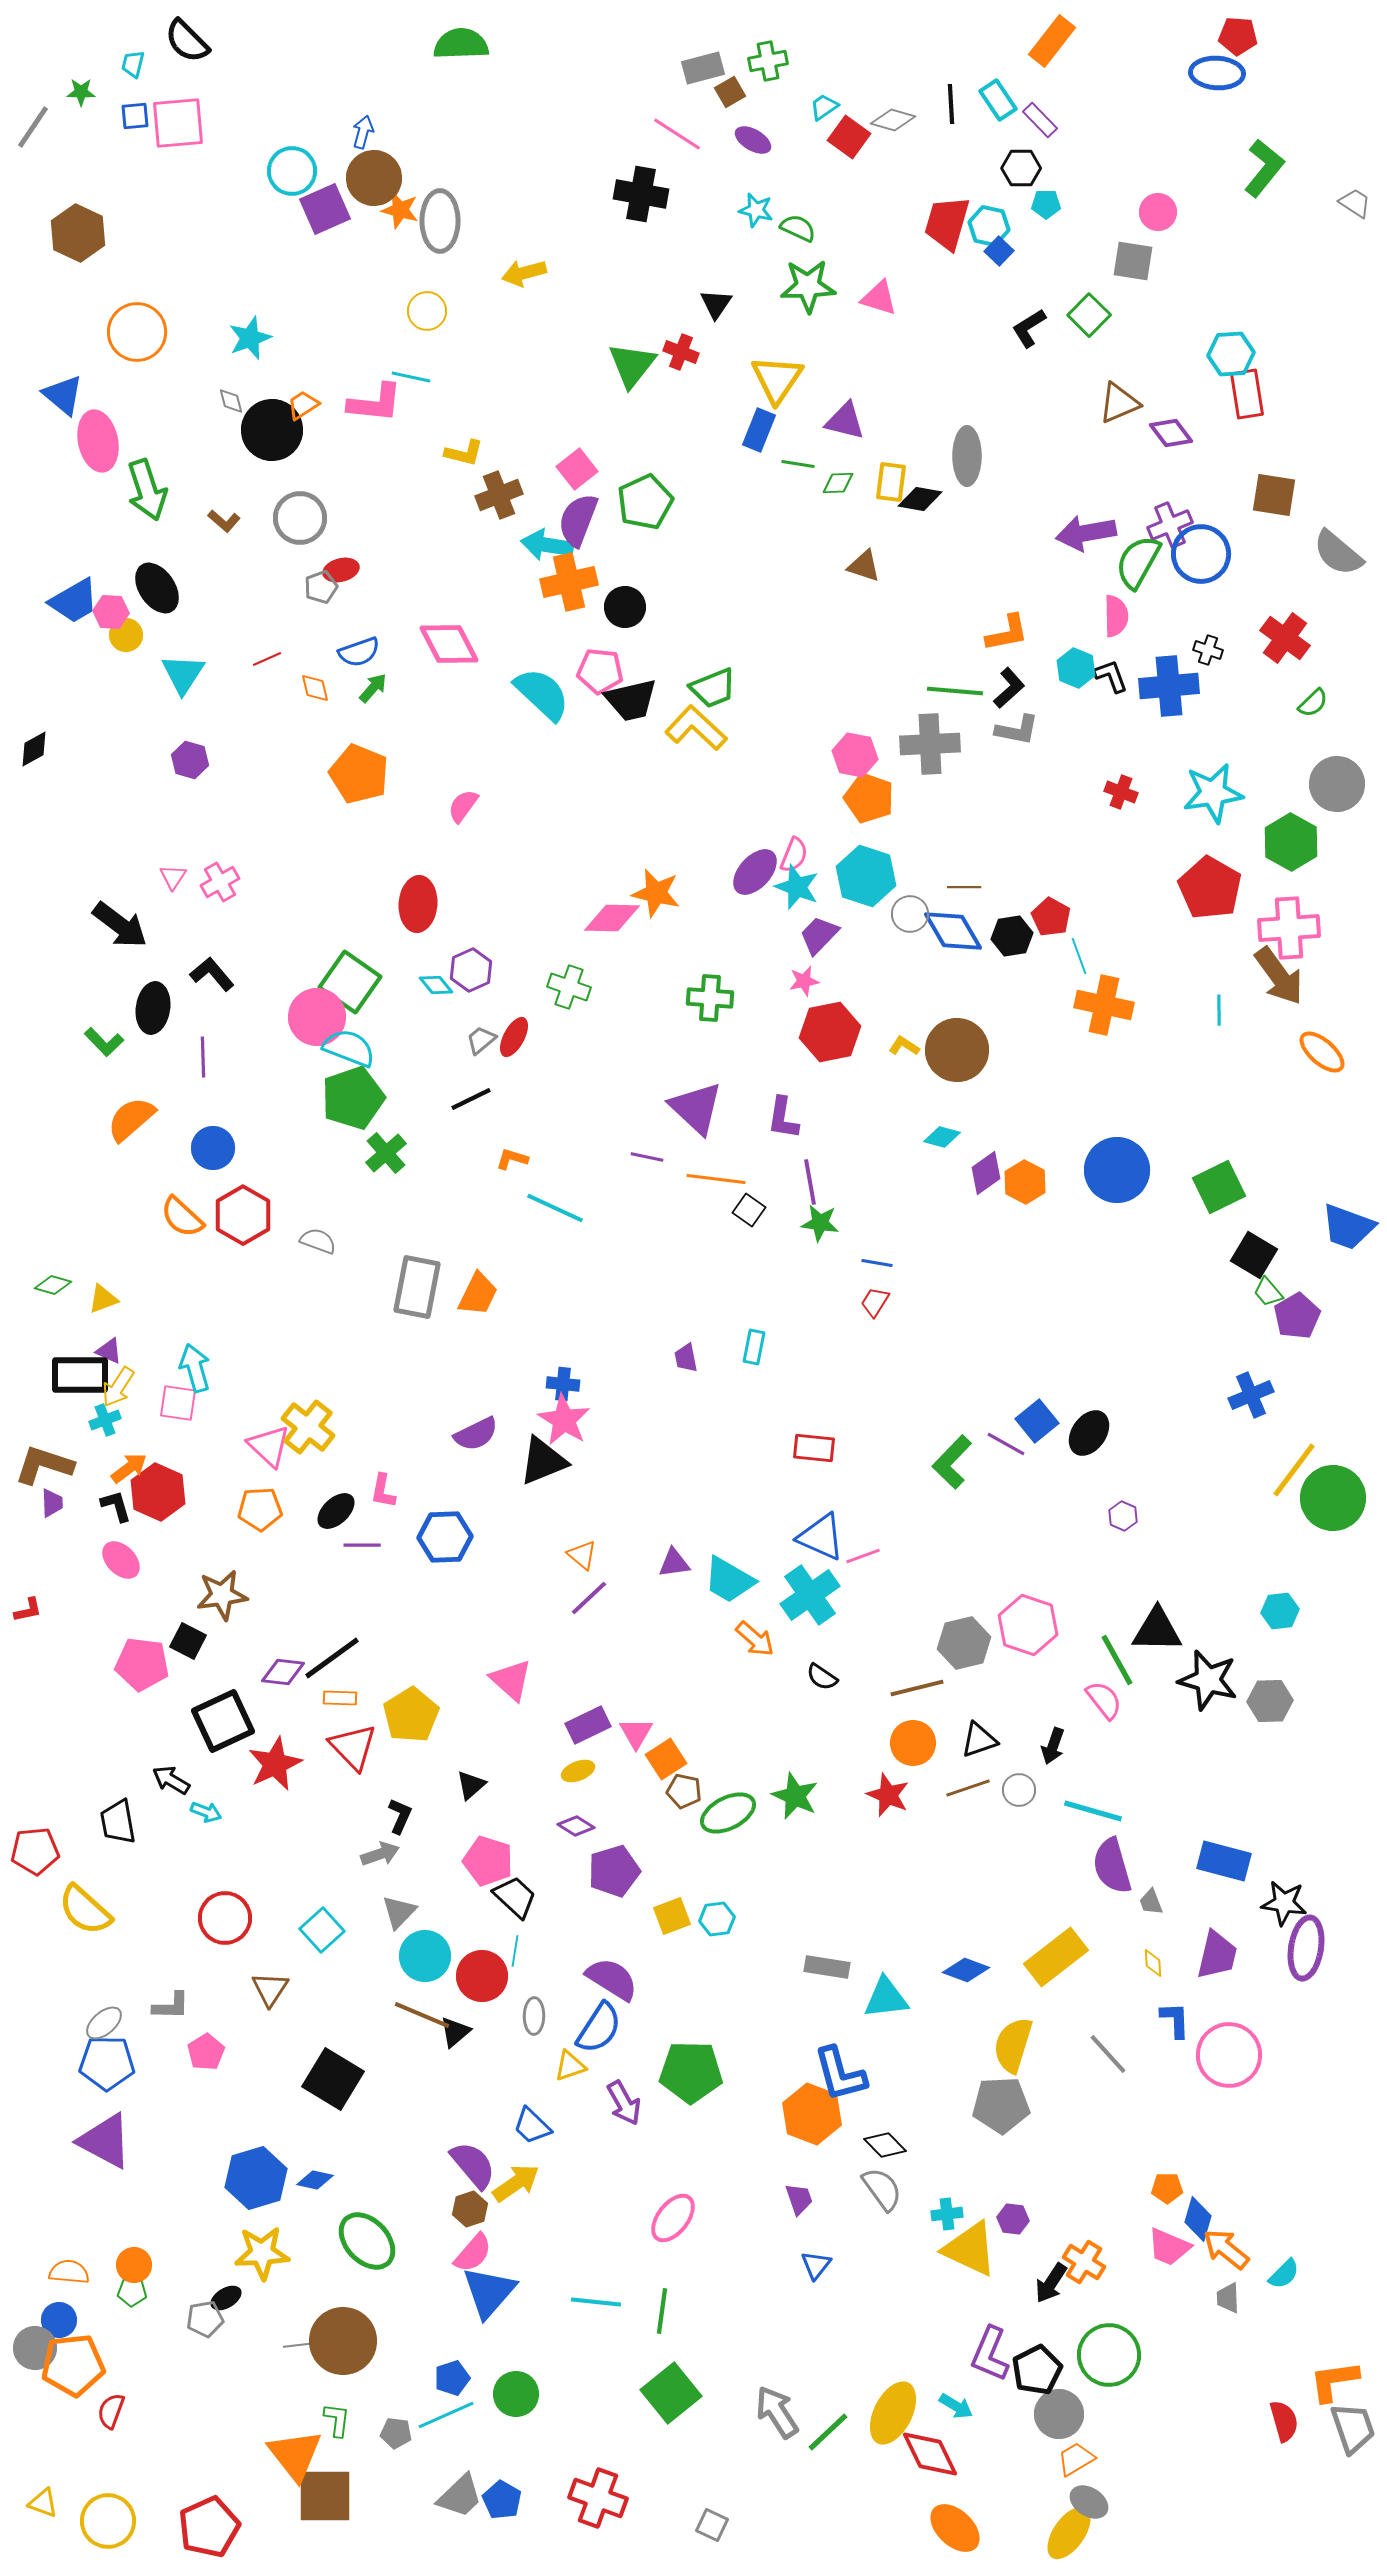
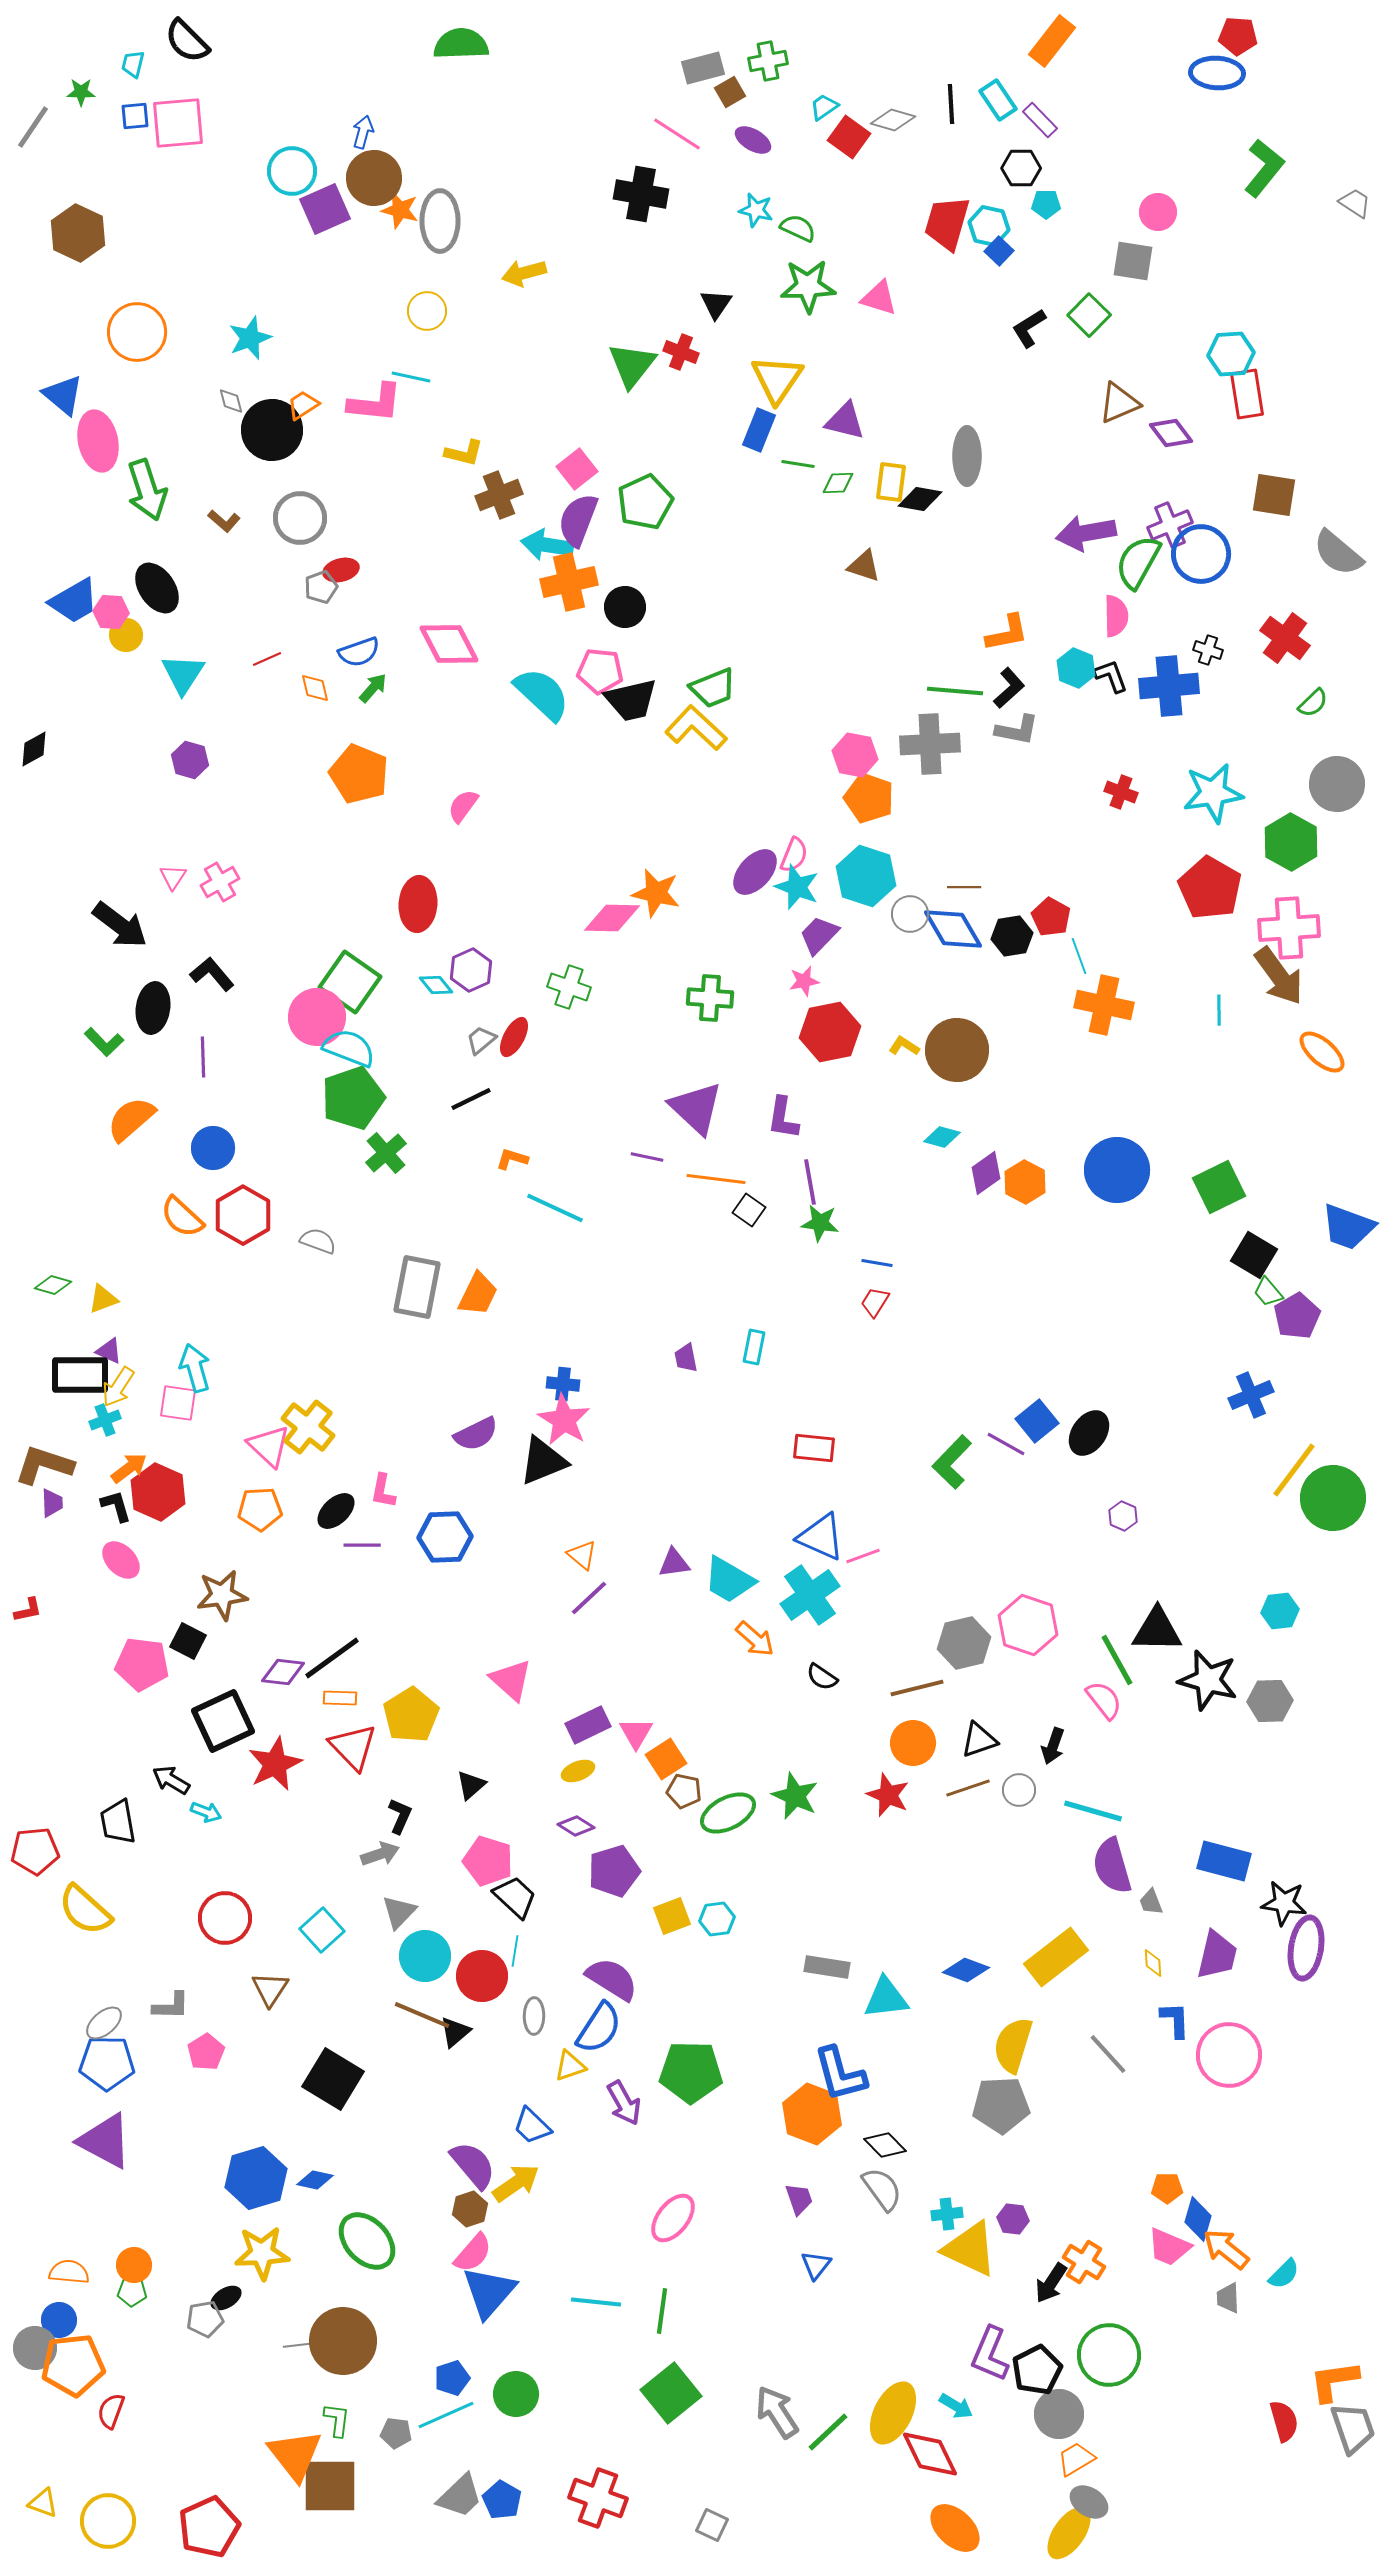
blue diamond at (953, 931): moved 2 px up
brown square at (325, 2496): moved 5 px right, 10 px up
